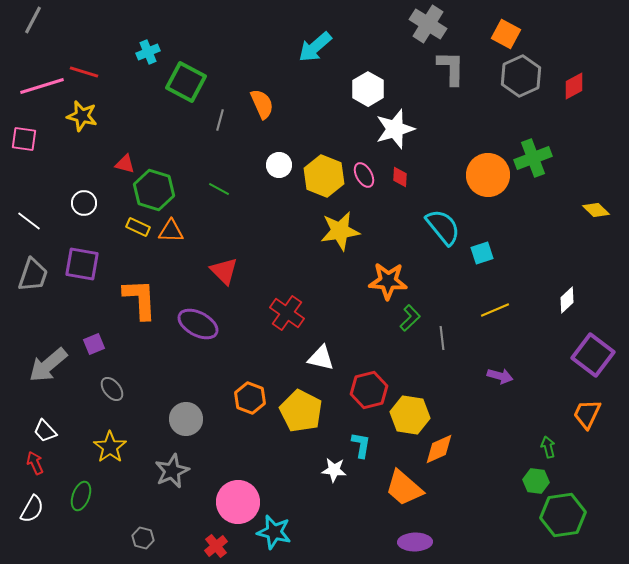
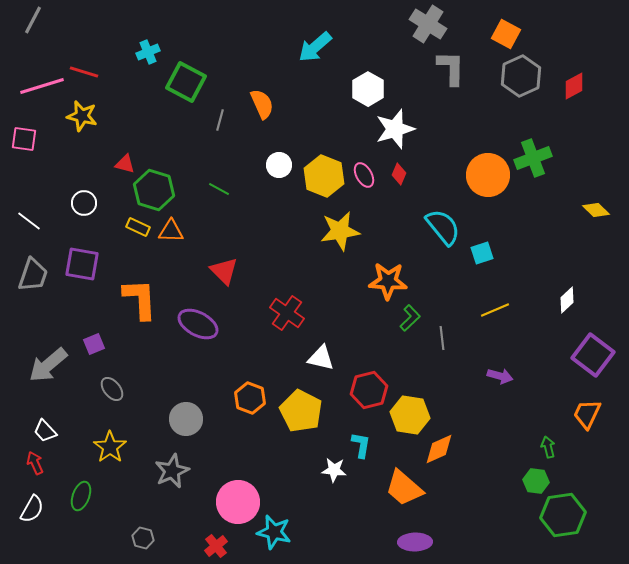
red diamond at (400, 177): moved 1 px left, 3 px up; rotated 20 degrees clockwise
